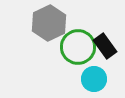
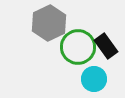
black rectangle: moved 1 px right
